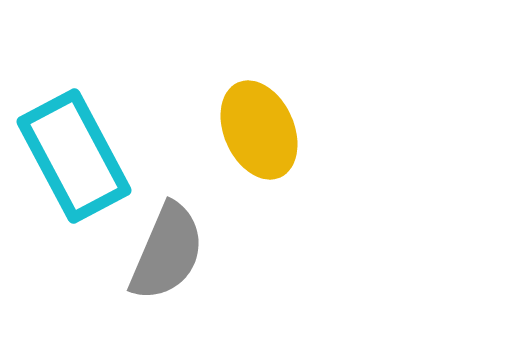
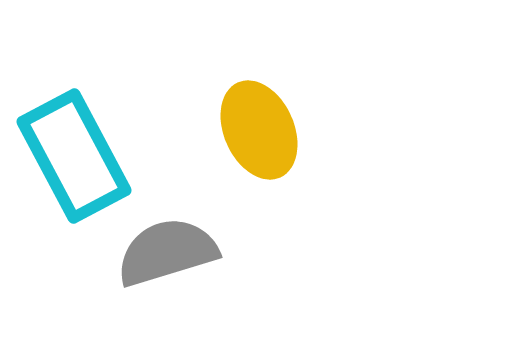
gray semicircle: rotated 130 degrees counterclockwise
